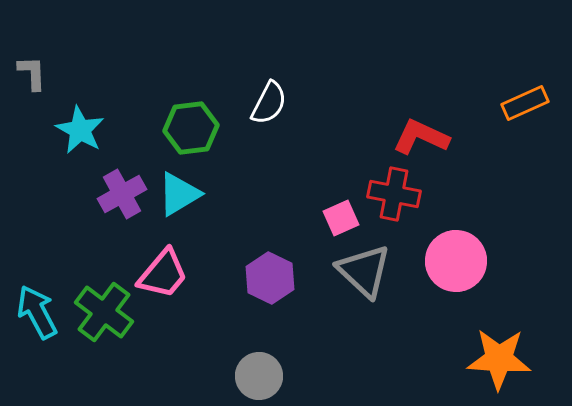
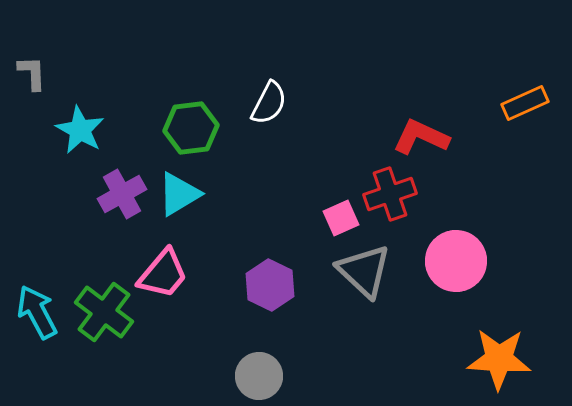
red cross: moved 4 px left; rotated 30 degrees counterclockwise
purple hexagon: moved 7 px down
